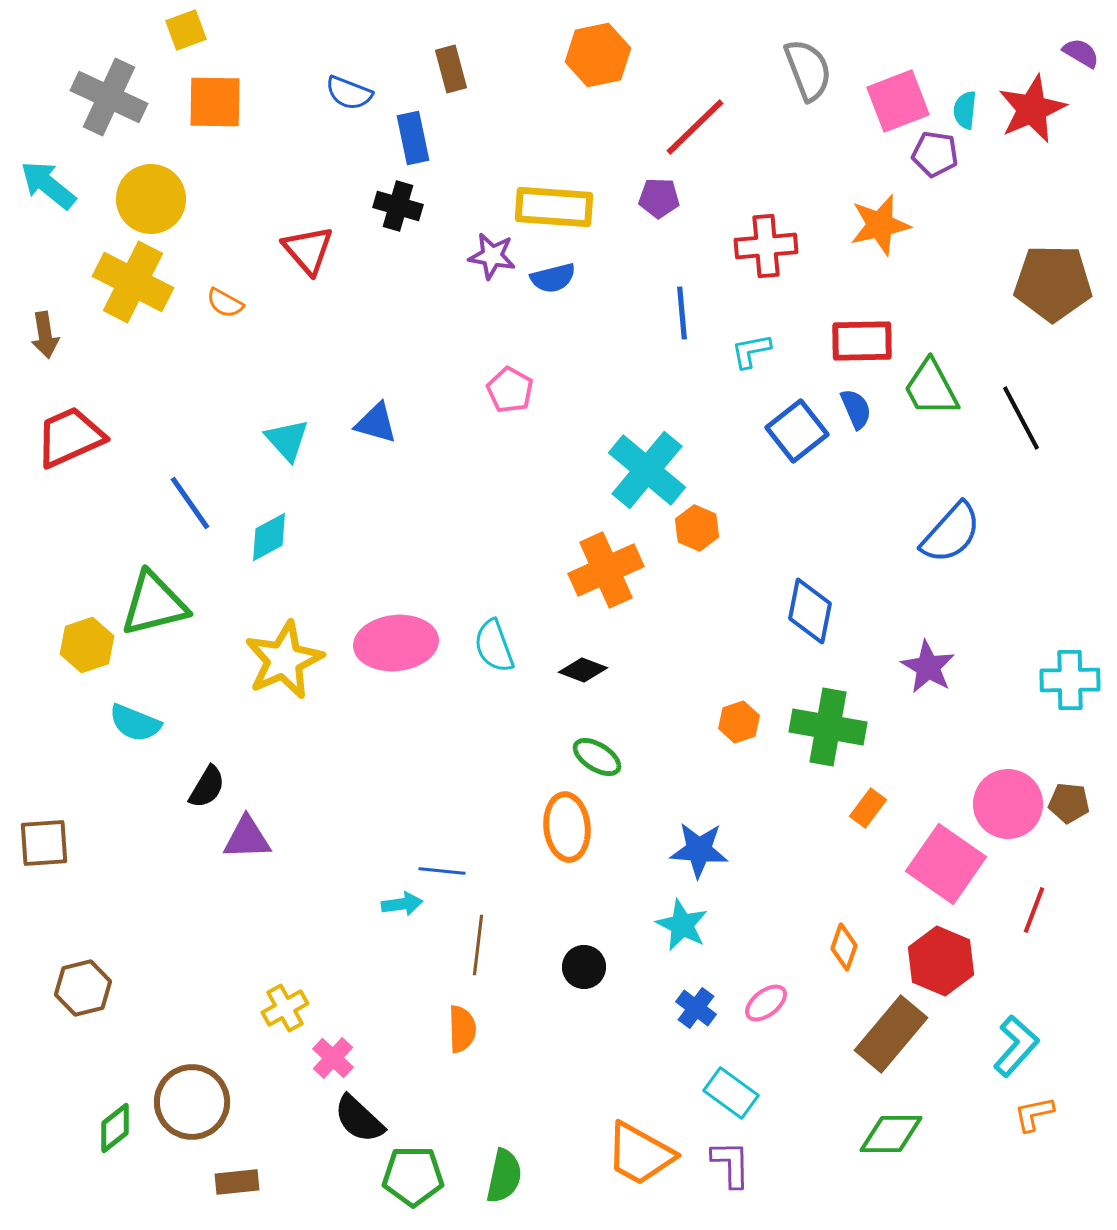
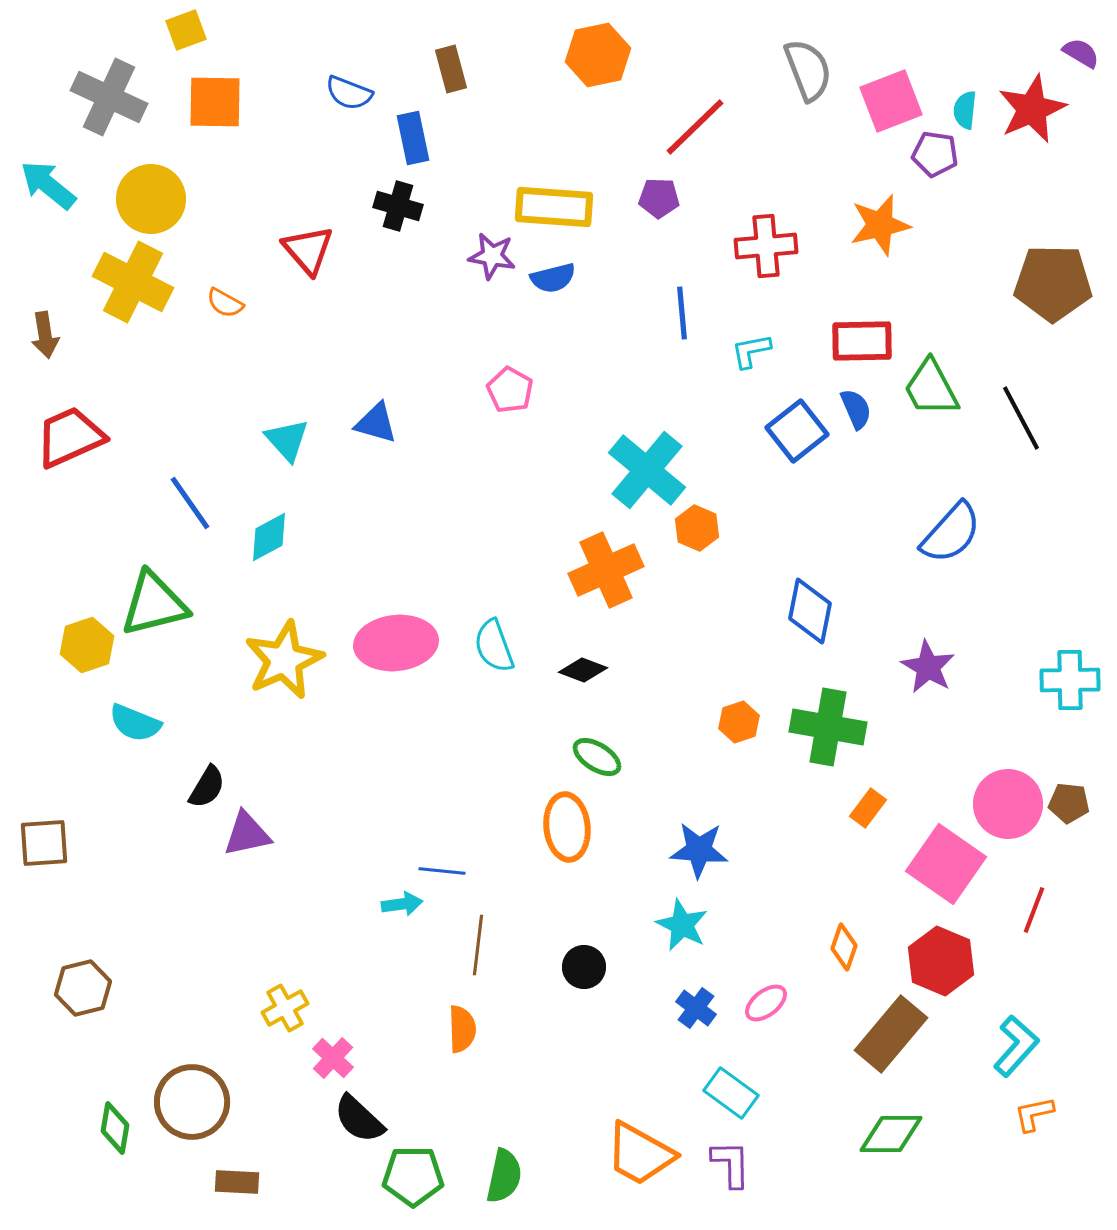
pink square at (898, 101): moved 7 px left
purple triangle at (247, 838): moved 4 px up; rotated 10 degrees counterclockwise
green diamond at (115, 1128): rotated 42 degrees counterclockwise
brown rectangle at (237, 1182): rotated 9 degrees clockwise
